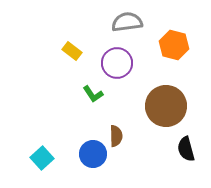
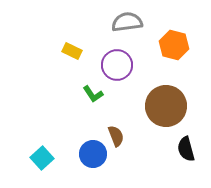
yellow rectangle: rotated 12 degrees counterclockwise
purple circle: moved 2 px down
brown semicircle: rotated 20 degrees counterclockwise
